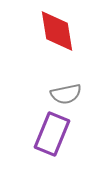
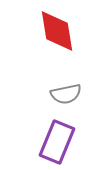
purple rectangle: moved 5 px right, 8 px down
